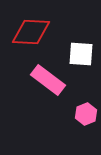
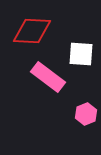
red diamond: moved 1 px right, 1 px up
pink rectangle: moved 3 px up
